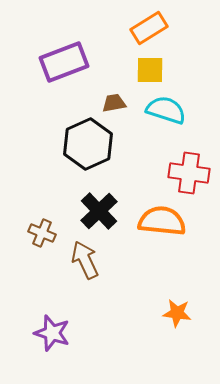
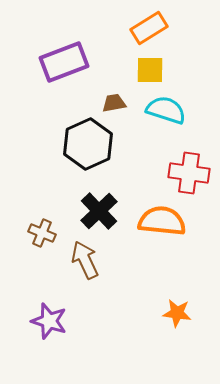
purple star: moved 3 px left, 12 px up
